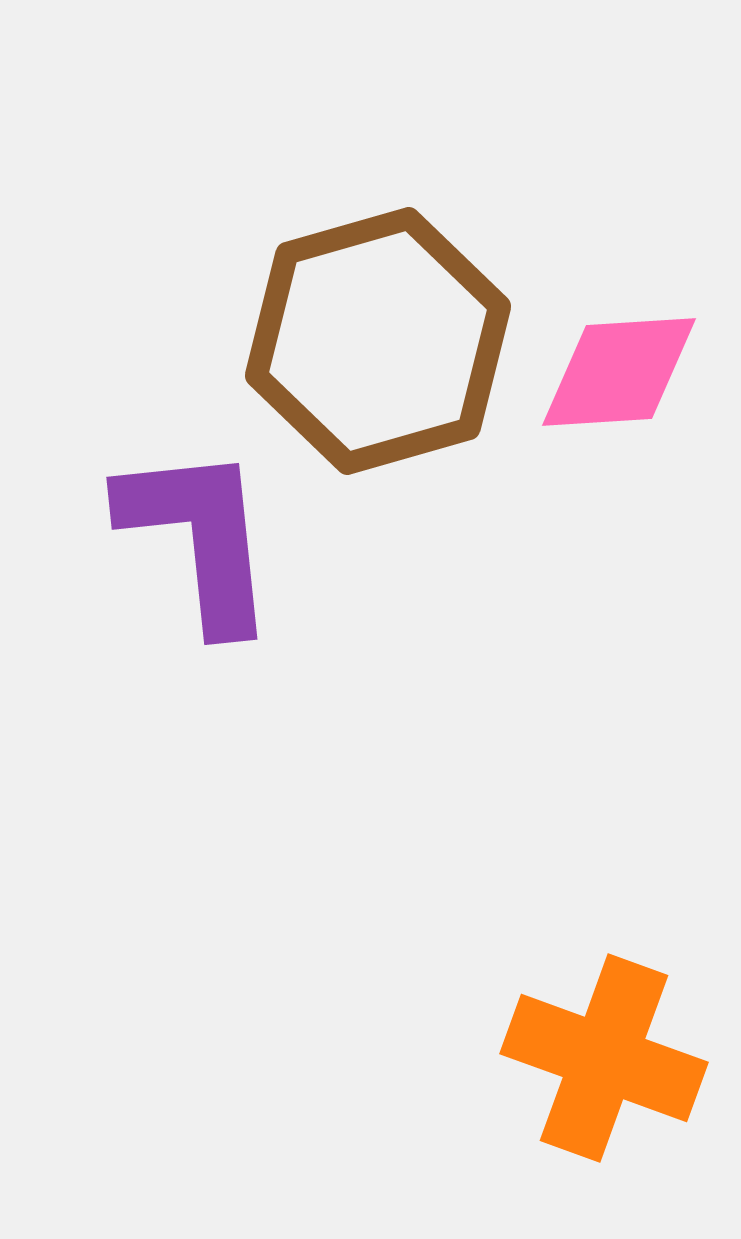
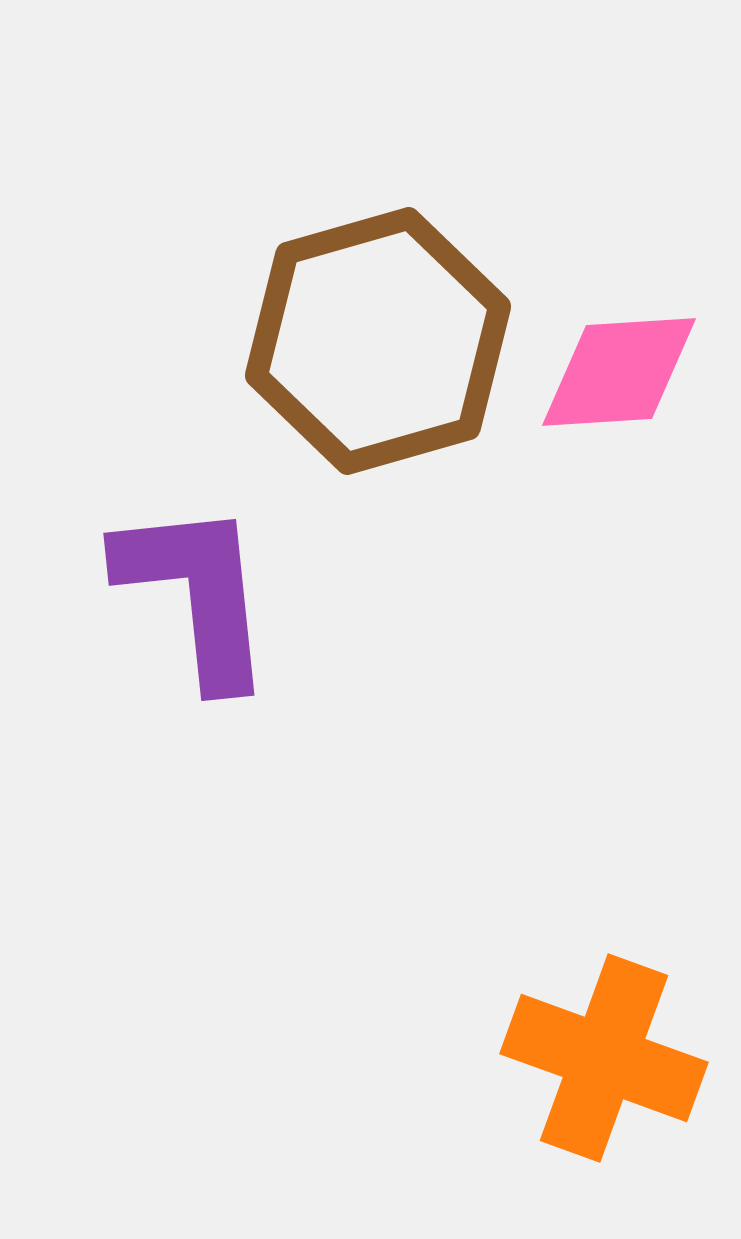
purple L-shape: moved 3 px left, 56 px down
